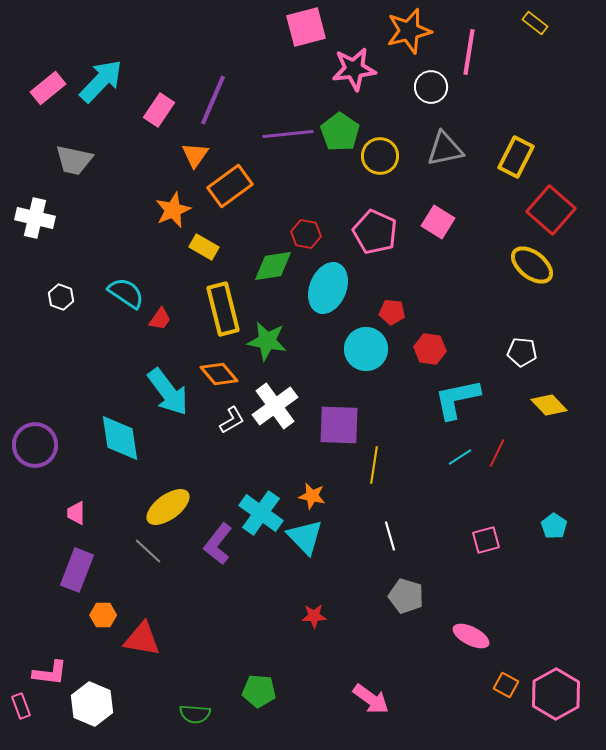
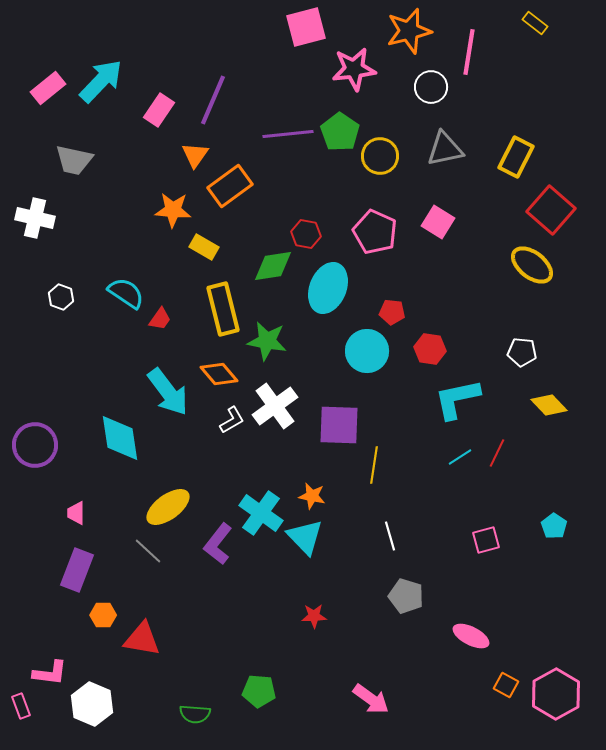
orange star at (173, 210): rotated 27 degrees clockwise
cyan circle at (366, 349): moved 1 px right, 2 px down
